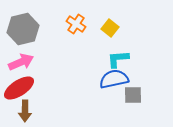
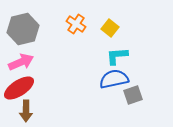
cyan L-shape: moved 1 px left, 3 px up
gray square: rotated 18 degrees counterclockwise
brown arrow: moved 1 px right
